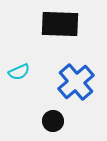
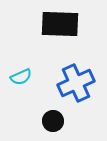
cyan semicircle: moved 2 px right, 5 px down
blue cross: moved 1 px down; rotated 15 degrees clockwise
